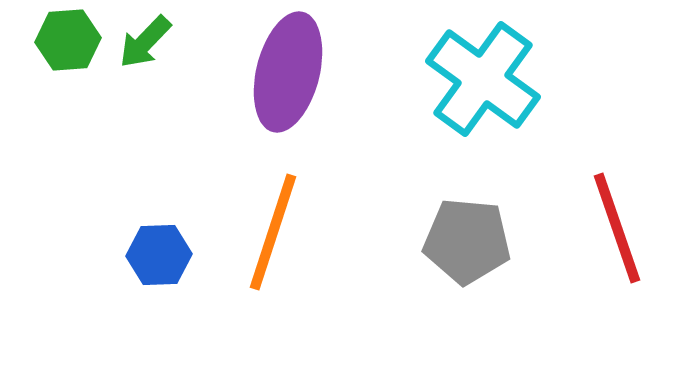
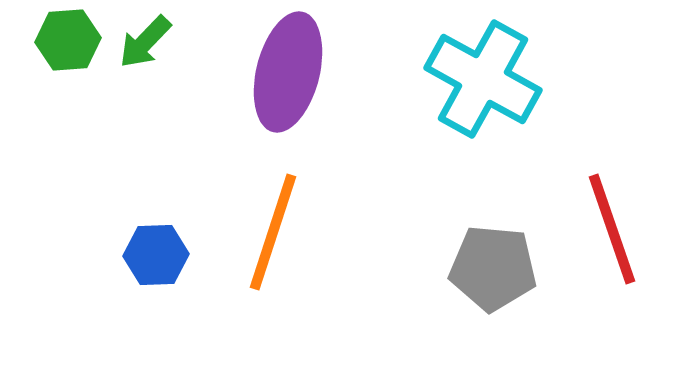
cyan cross: rotated 7 degrees counterclockwise
red line: moved 5 px left, 1 px down
gray pentagon: moved 26 px right, 27 px down
blue hexagon: moved 3 px left
